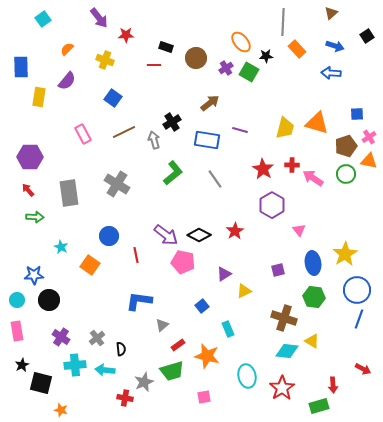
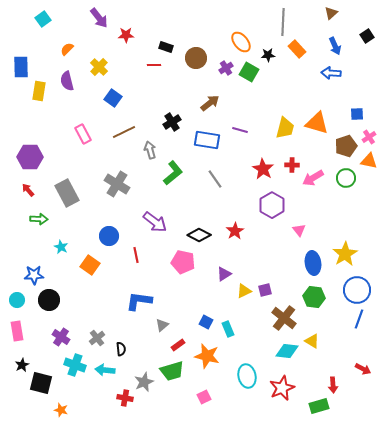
blue arrow at (335, 46): rotated 48 degrees clockwise
black star at (266, 56): moved 2 px right, 1 px up
yellow cross at (105, 60): moved 6 px left, 7 px down; rotated 24 degrees clockwise
purple semicircle at (67, 81): rotated 126 degrees clockwise
yellow rectangle at (39, 97): moved 6 px up
gray arrow at (154, 140): moved 4 px left, 10 px down
green circle at (346, 174): moved 4 px down
pink arrow at (313, 178): rotated 65 degrees counterclockwise
gray rectangle at (69, 193): moved 2 px left; rotated 20 degrees counterclockwise
green arrow at (35, 217): moved 4 px right, 2 px down
purple arrow at (166, 235): moved 11 px left, 13 px up
purple square at (278, 270): moved 13 px left, 20 px down
blue square at (202, 306): moved 4 px right, 16 px down; rotated 24 degrees counterclockwise
brown cross at (284, 318): rotated 20 degrees clockwise
cyan cross at (75, 365): rotated 25 degrees clockwise
red star at (282, 388): rotated 10 degrees clockwise
pink square at (204, 397): rotated 16 degrees counterclockwise
